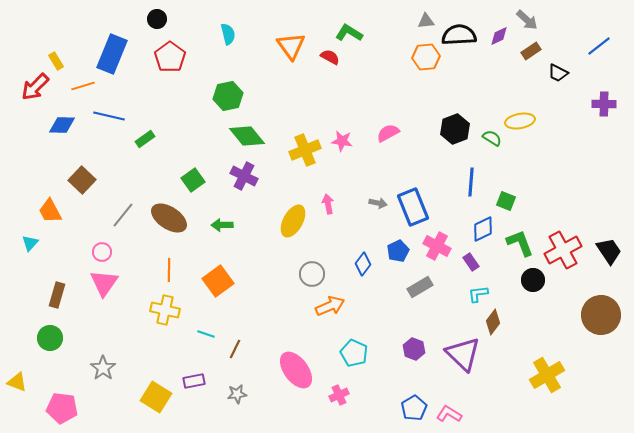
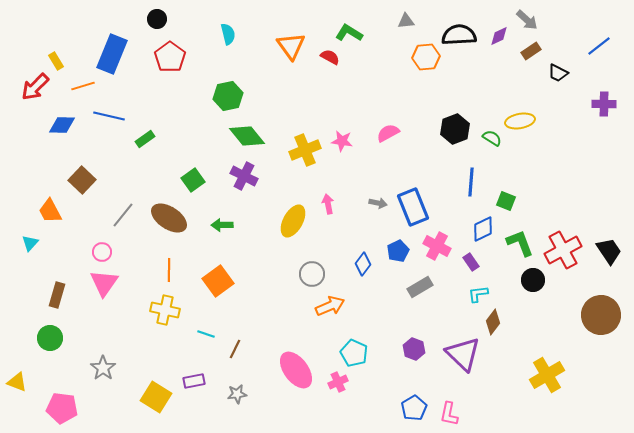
gray triangle at (426, 21): moved 20 px left
pink cross at (339, 395): moved 1 px left, 13 px up
pink L-shape at (449, 414): rotated 110 degrees counterclockwise
